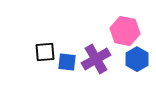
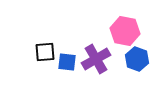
blue hexagon: rotated 10 degrees counterclockwise
